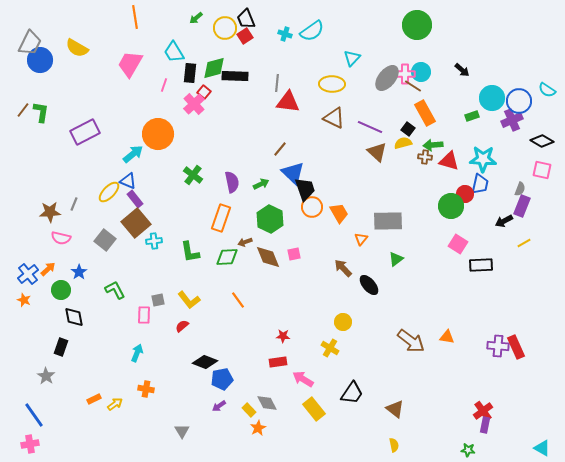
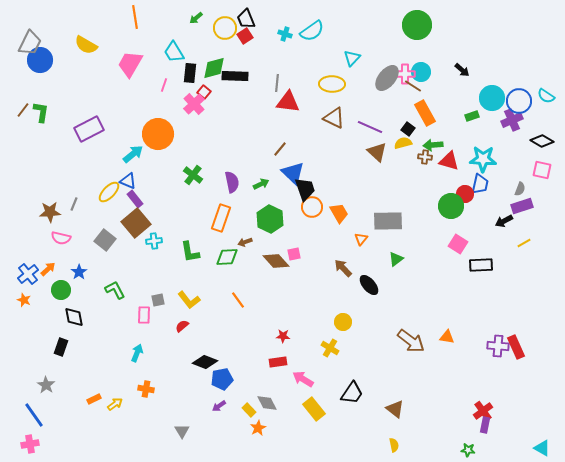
yellow semicircle at (77, 48): moved 9 px right, 3 px up
cyan semicircle at (547, 90): moved 1 px left, 6 px down
purple rectangle at (85, 132): moved 4 px right, 3 px up
purple rectangle at (522, 206): rotated 50 degrees clockwise
brown diamond at (268, 257): moved 8 px right, 4 px down; rotated 20 degrees counterclockwise
gray star at (46, 376): moved 9 px down
